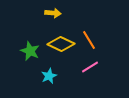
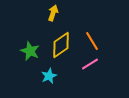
yellow arrow: rotated 77 degrees counterclockwise
orange line: moved 3 px right, 1 px down
yellow diamond: moved 1 px down; rotated 60 degrees counterclockwise
pink line: moved 3 px up
